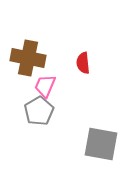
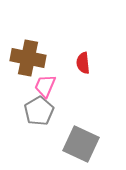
gray square: moved 20 px left; rotated 15 degrees clockwise
